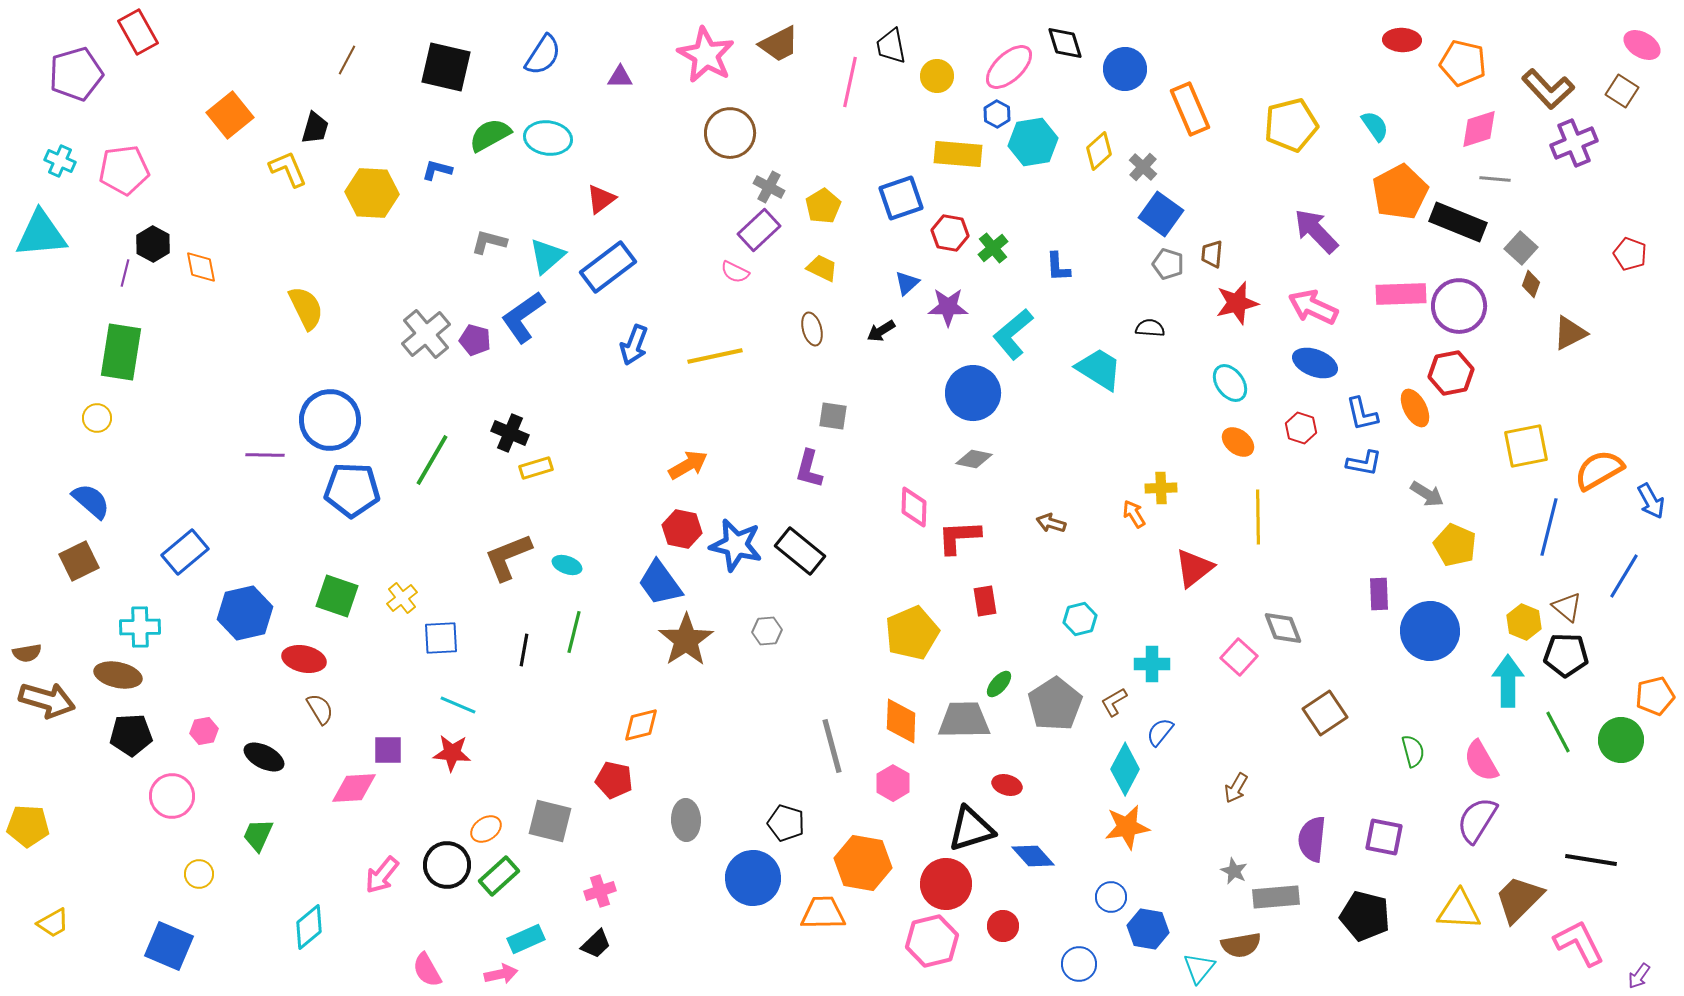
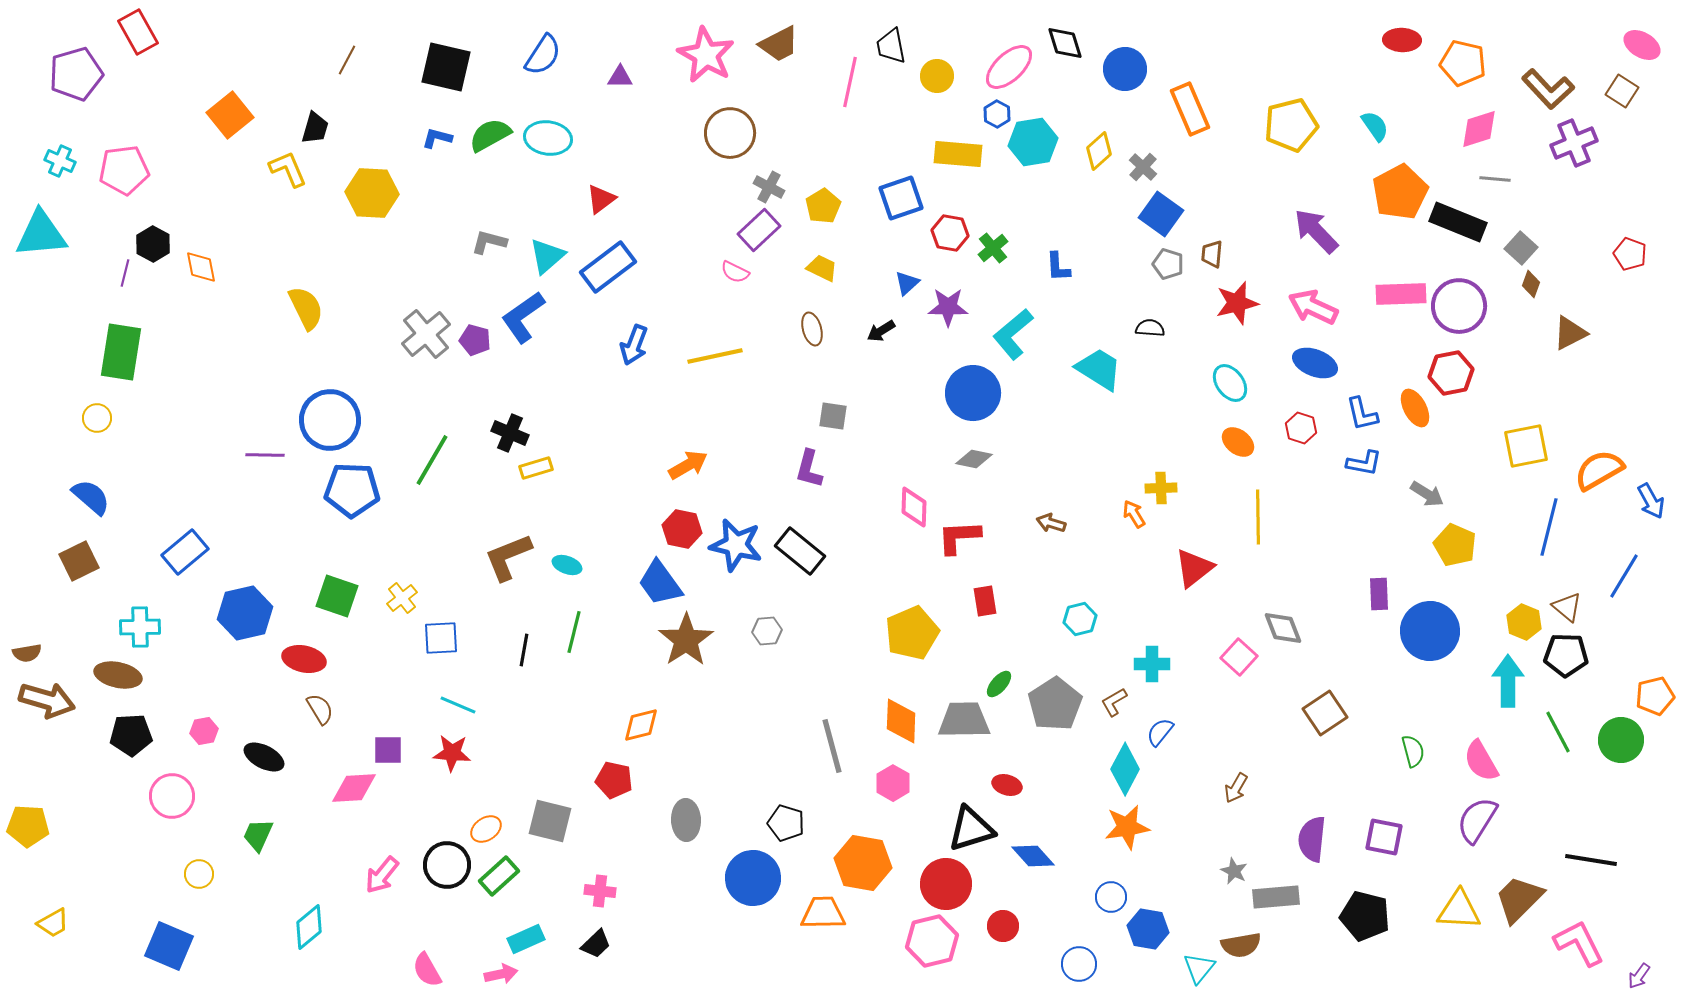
blue L-shape at (437, 170): moved 32 px up
blue semicircle at (91, 501): moved 4 px up
pink cross at (600, 891): rotated 24 degrees clockwise
